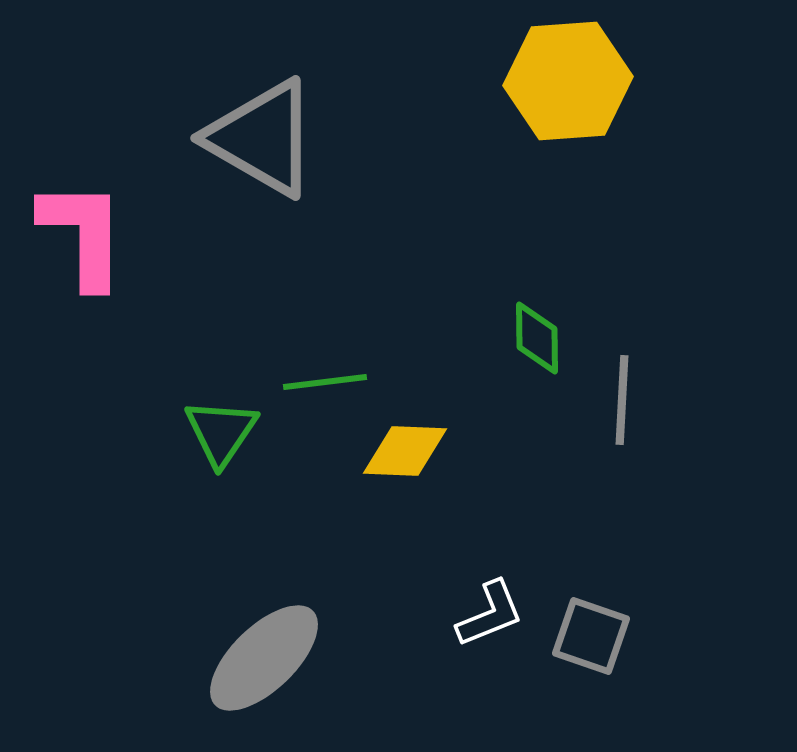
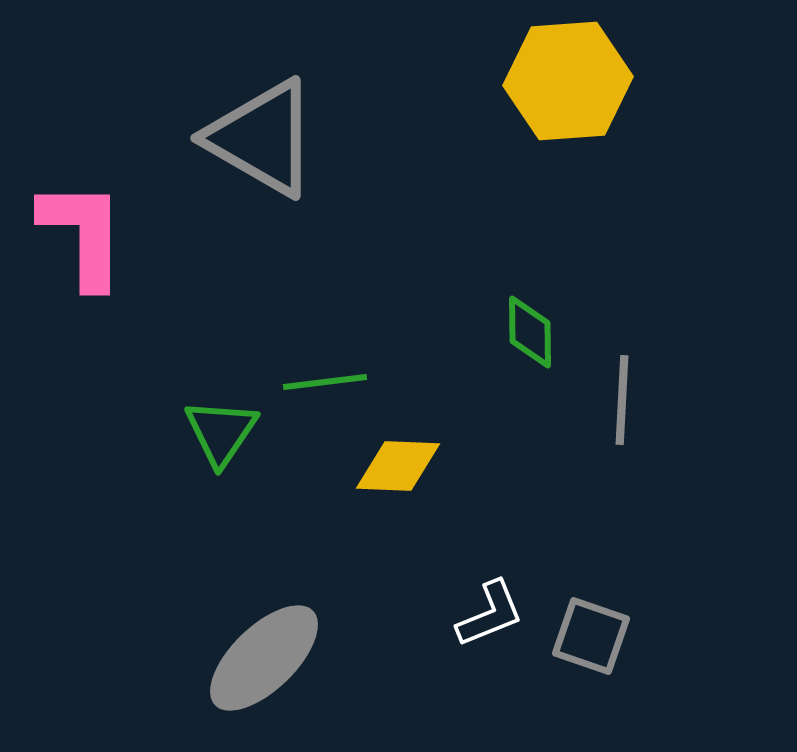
green diamond: moved 7 px left, 6 px up
yellow diamond: moved 7 px left, 15 px down
